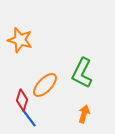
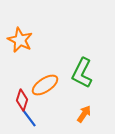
orange star: rotated 10 degrees clockwise
orange ellipse: rotated 12 degrees clockwise
orange arrow: rotated 18 degrees clockwise
